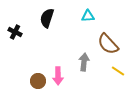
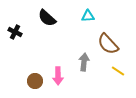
black semicircle: rotated 66 degrees counterclockwise
brown circle: moved 3 px left
